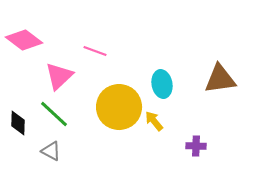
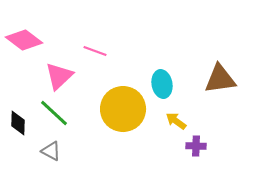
yellow circle: moved 4 px right, 2 px down
green line: moved 1 px up
yellow arrow: moved 22 px right; rotated 15 degrees counterclockwise
